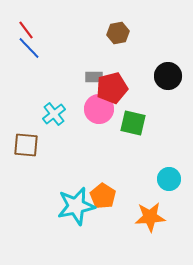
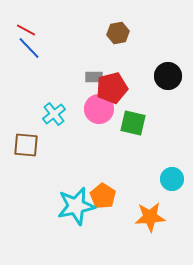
red line: rotated 24 degrees counterclockwise
cyan circle: moved 3 px right
